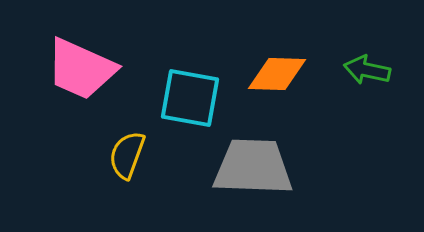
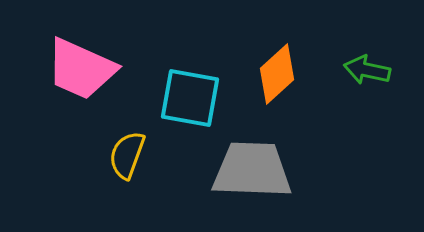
orange diamond: rotated 44 degrees counterclockwise
gray trapezoid: moved 1 px left, 3 px down
